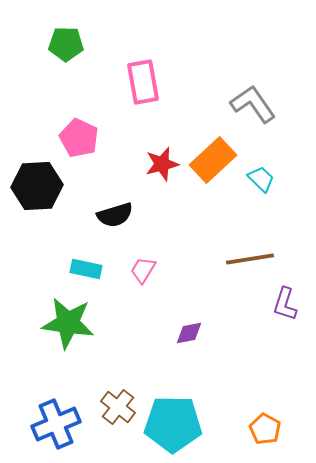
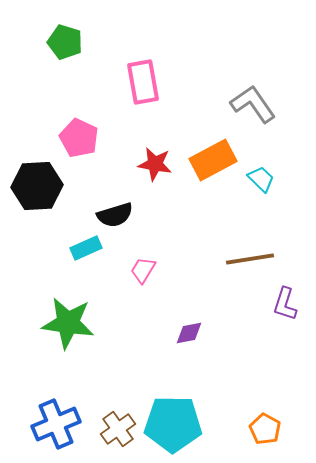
green pentagon: moved 1 px left, 2 px up; rotated 16 degrees clockwise
orange rectangle: rotated 15 degrees clockwise
red star: moved 7 px left; rotated 24 degrees clockwise
cyan rectangle: moved 21 px up; rotated 36 degrees counterclockwise
brown cross: moved 22 px down; rotated 16 degrees clockwise
